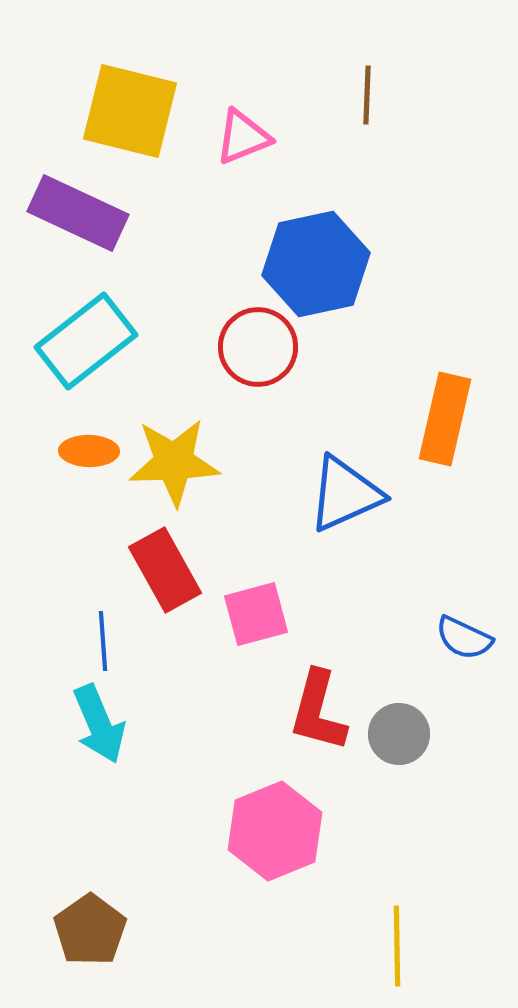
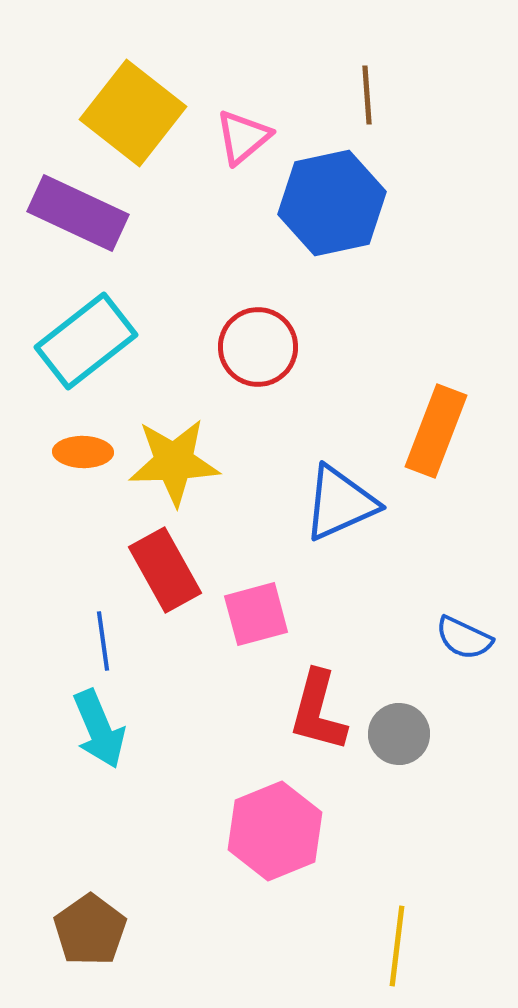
brown line: rotated 6 degrees counterclockwise
yellow square: moved 3 px right, 2 px down; rotated 24 degrees clockwise
pink triangle: rotated 18 degrees counterclockwise
blue hexagon: moved 16 px right, 61 px up
orange rectangle: moved 9 px left, 12 px down; rotated 8 degrees clockwise
orange ellipse: moved 6 px left, 1 px down
blue triangle: moved 5 px left, 9 px down
blue line: rotated 4 degrees counterclockwise
cyan arrow: moved 5 px down
yellow line: rotated 8 degrees clockwise
